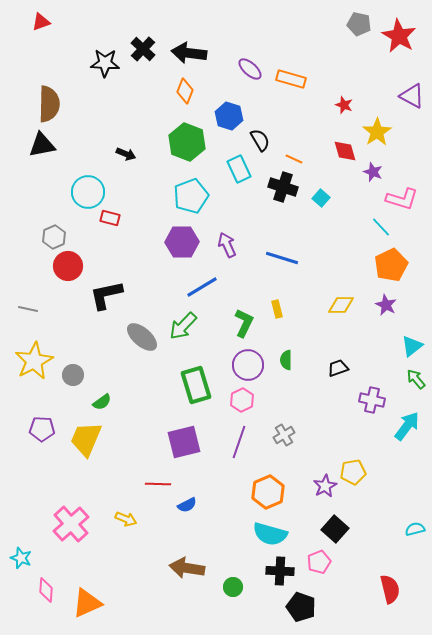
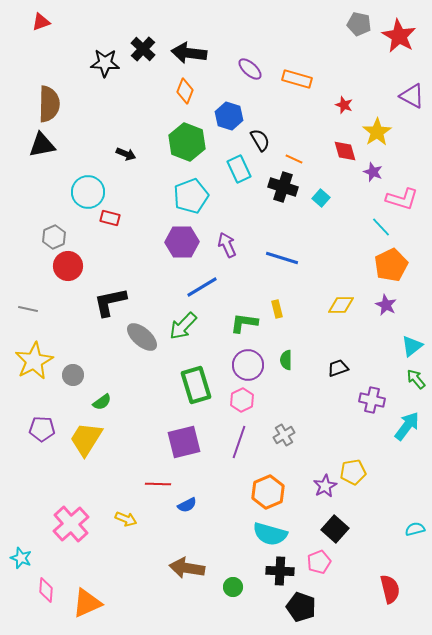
orange rectangle at (291, 79): moved 6 px right
black L-shape at (106, 295): moved 4 px right, 7 px down
green L-shape at (244, 323): rotated 108 degrees counterclockwise
yellow trapezoid at (86, 439): rotated 9 degrees clockwise
